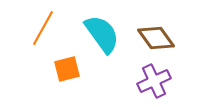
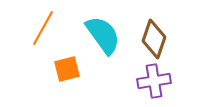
cyan semicircle: moved 1 px right, 1 px down
brown diamond: moved 2 px left, 1 px down; rotated 54 degrees clockwise
purple cross: rotated 16 degrees clockwise
